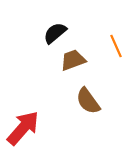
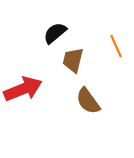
brown trapezoid: rotated 56 degrees counterclockwise
red arrow: moved 39 px up; rotated 27 degrees clockwise
